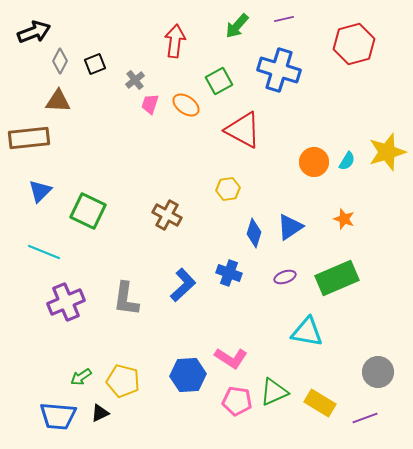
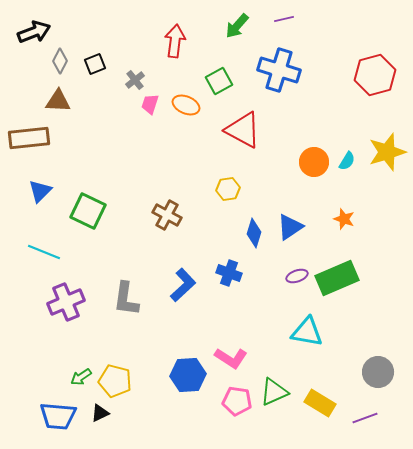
red hexagon at (354, 44): moved 21 px right, 31 px down
orange ellipse at (186, 105): rotated 12 degrees counterclockwise
purple ellipse at (285, 277): moved 12 px right, 1 px up
yellow pentagon at (123, 381): moved 8 px left
